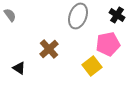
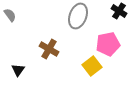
black cross: moved 2 px right, 4 px up
brown cross: rotated 18 degrees counterclockwise
black triangle: moved 1 px left, 2 px down; rotated 32 degrees clockwise
